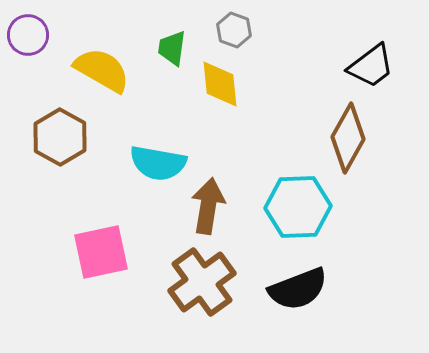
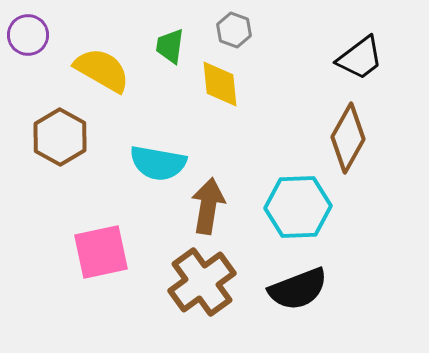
green trapezoid: moved 2 px left, 2 px up
black trapezoid: moved 11 px left, 8 px up
